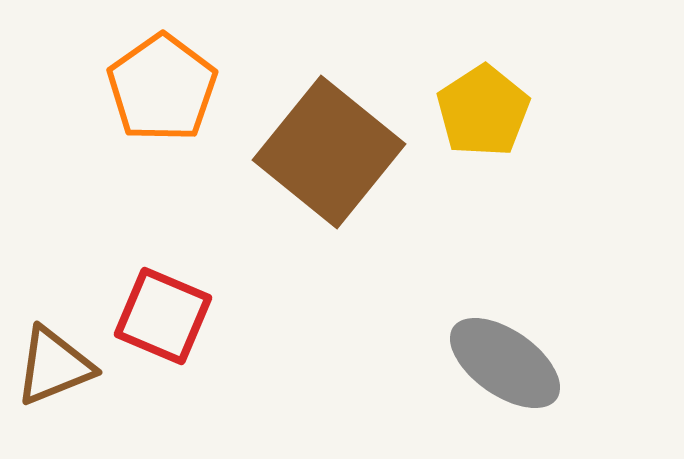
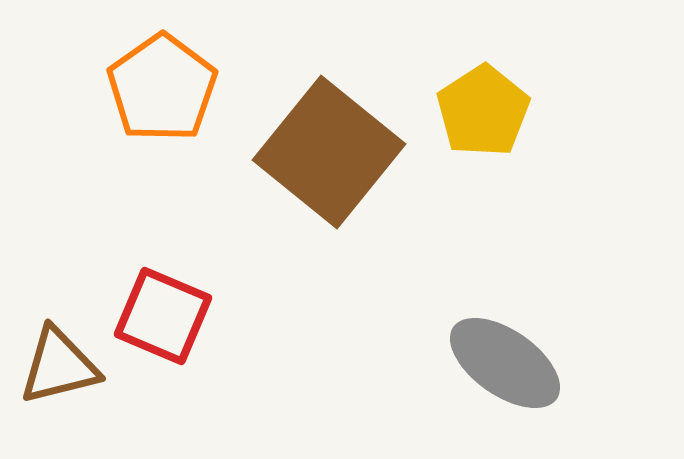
brown triangle: moved 5 px right; rotated 8 degrees clockwise
